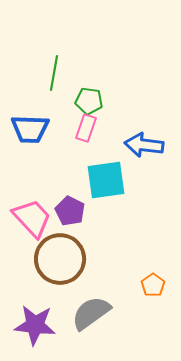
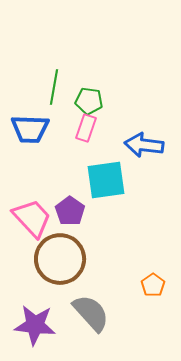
green line: moved 14 px down
purple pentagon: rotated 8 degrees clockwise
gray semicircle: rotated 84 degrees clockwise
